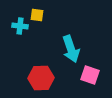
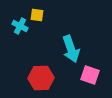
cyan cross: rotated 21 degrees clockwise
